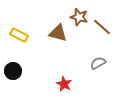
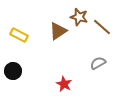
brown triangle: moved 2 px up; rotated 48 degrees counterclockwise
